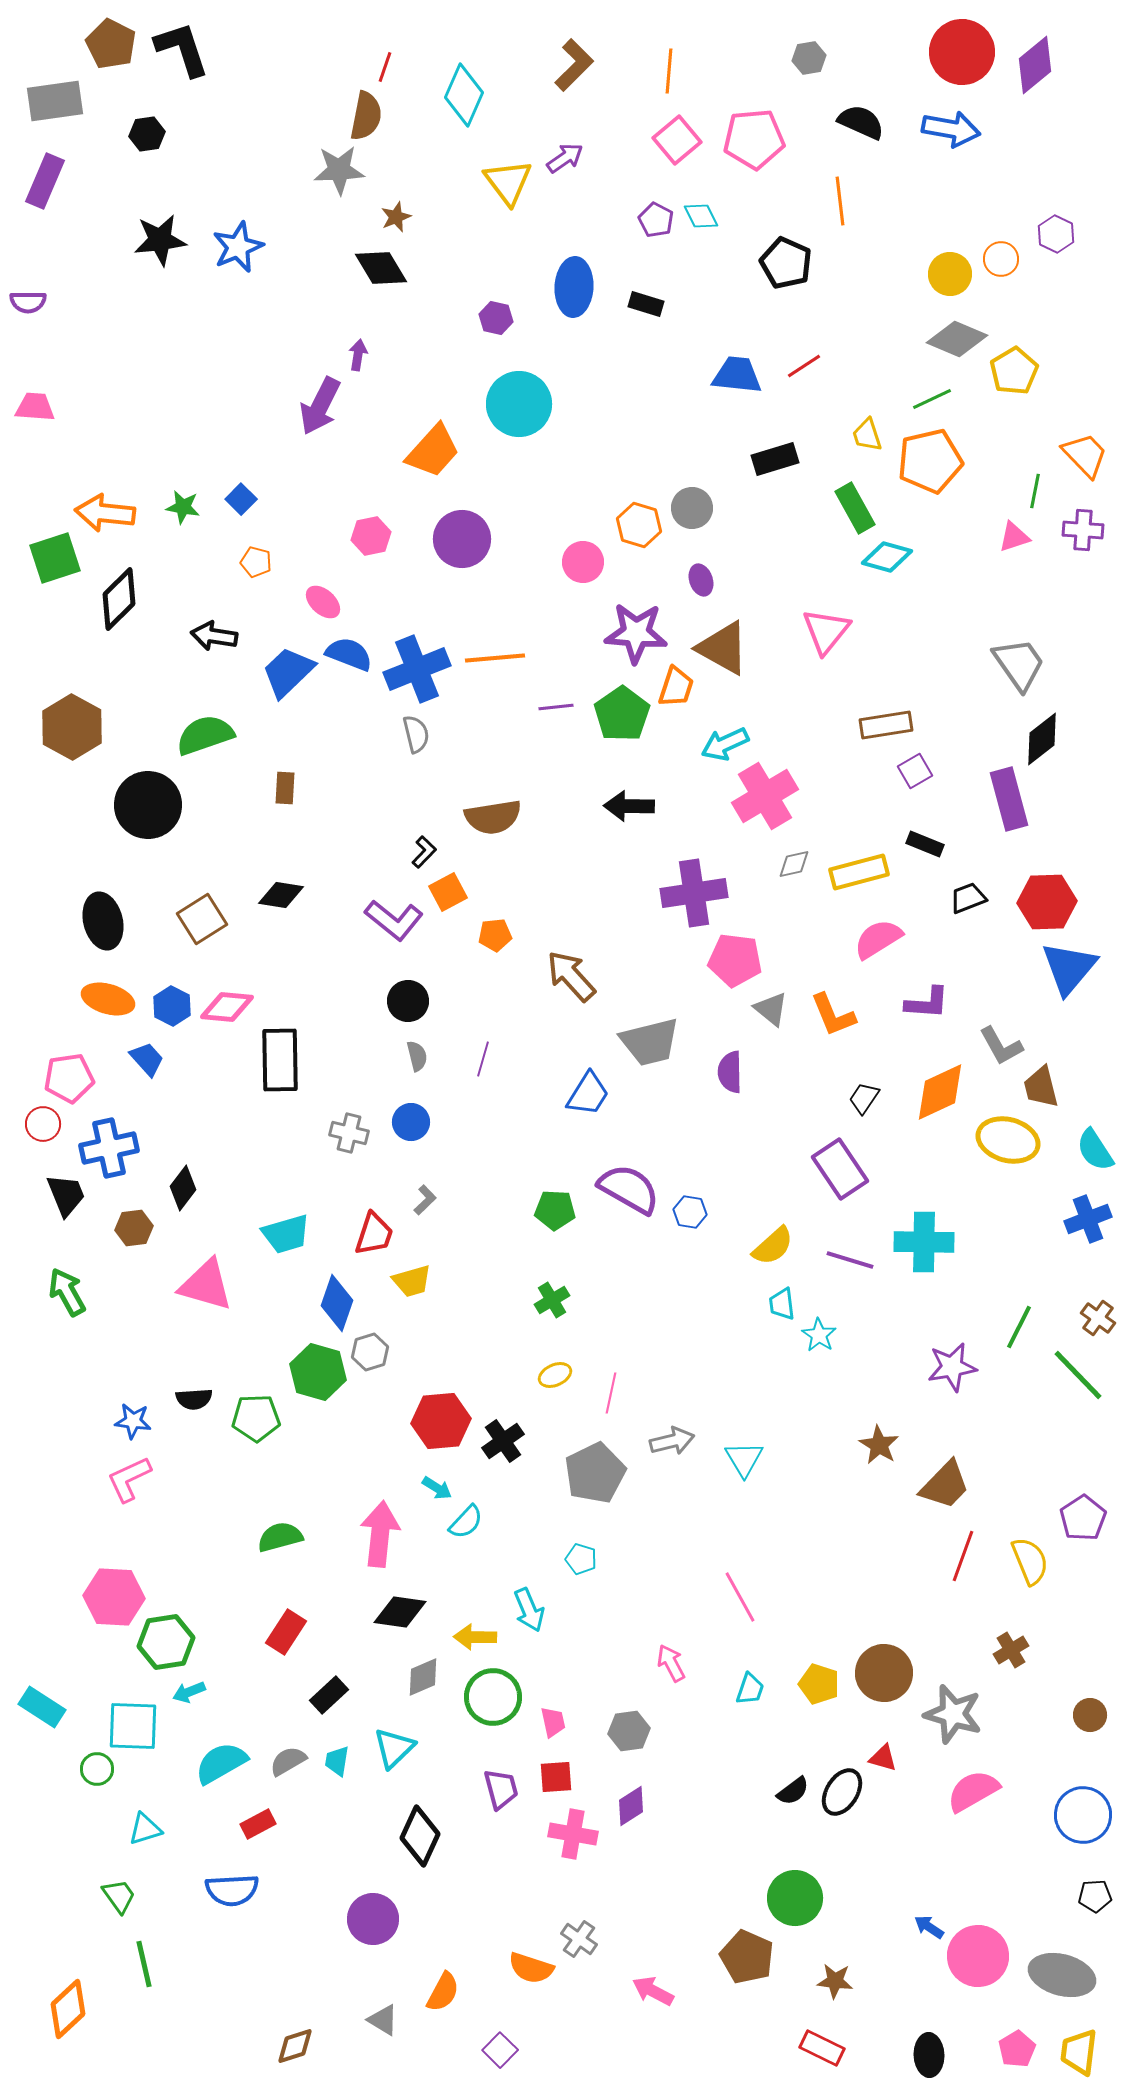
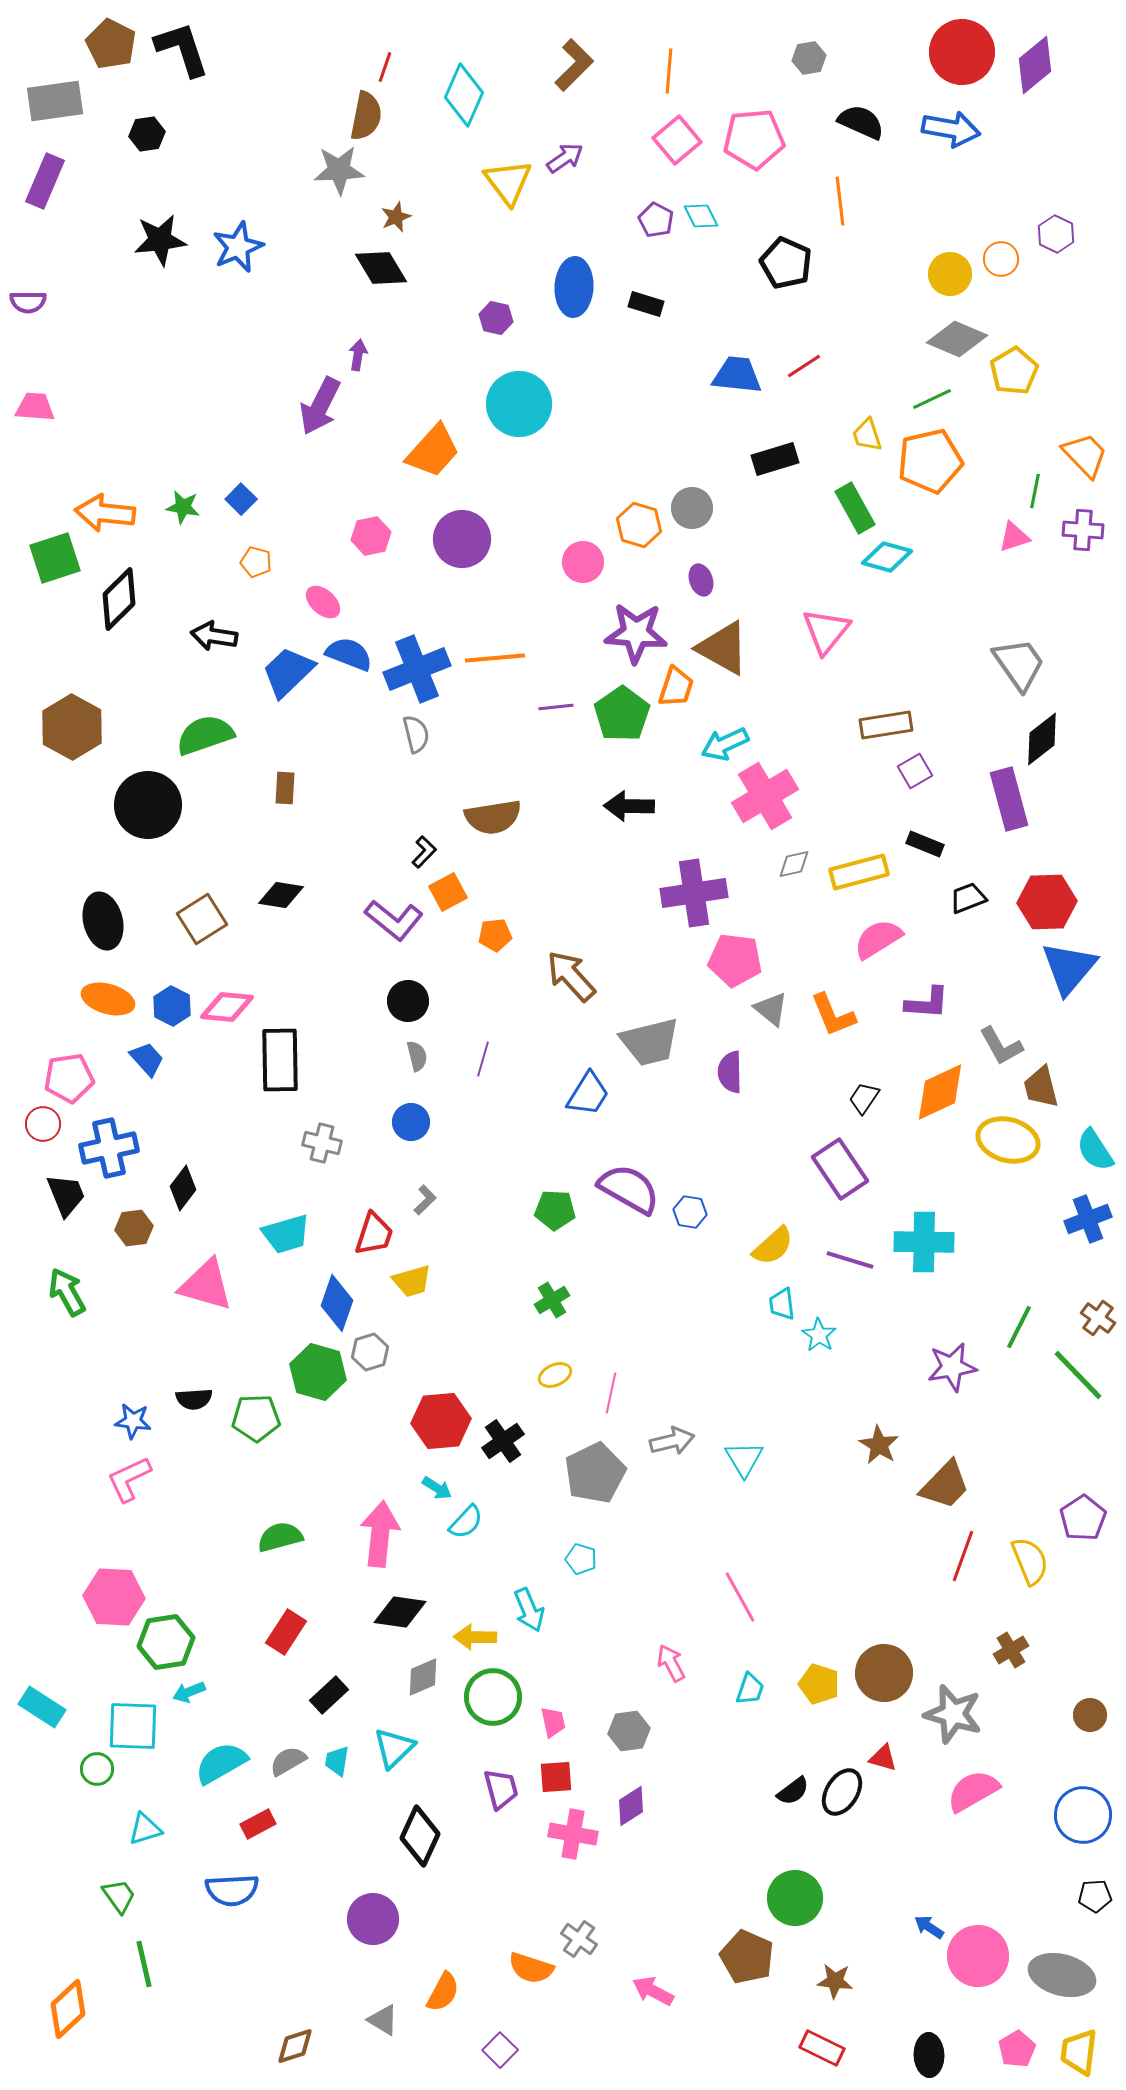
gray cross at (349, 1133): moved 27 px left, 10 px down
